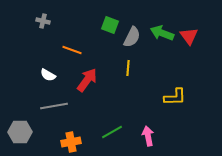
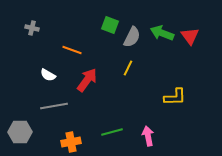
gray cross: moved 11 px left, 7 px down
red triangle: moved 1 px right
yellow line: rotated 21 degrees clockwise
green line: rotated 15 degrees clockwise
